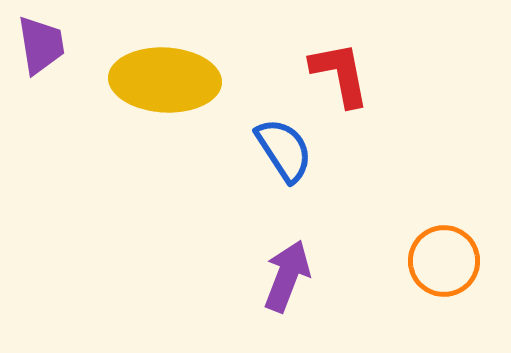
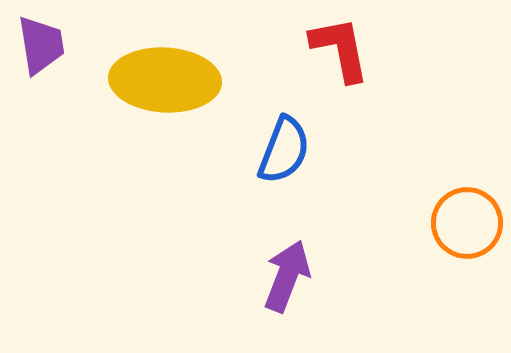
red L-shape: moved 25 px up
blue semicircle: rotated 54 degrees clockwise
orange circle: moved 23 px right, 38 px up
